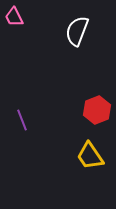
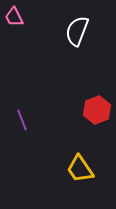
yellow trapezoid: moved 10 px left, 13 px down
